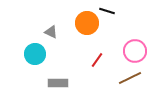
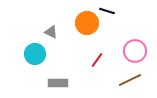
brown line: moved 2 px down
